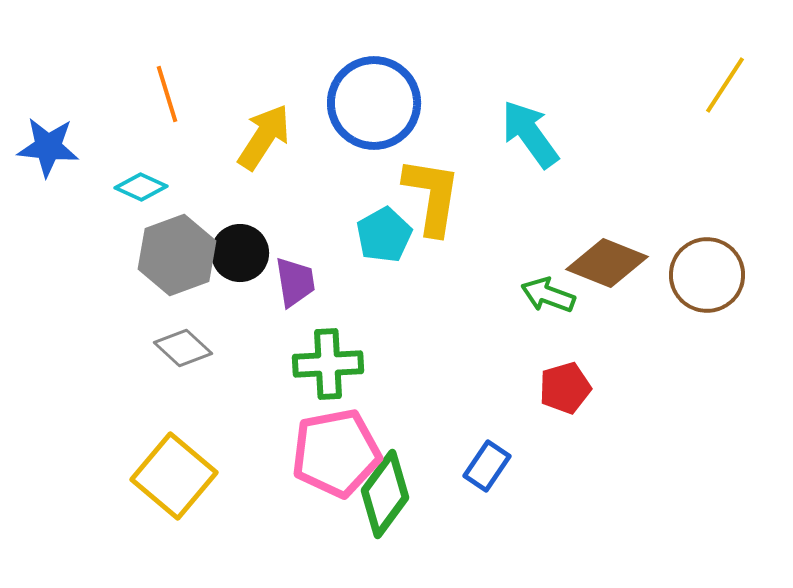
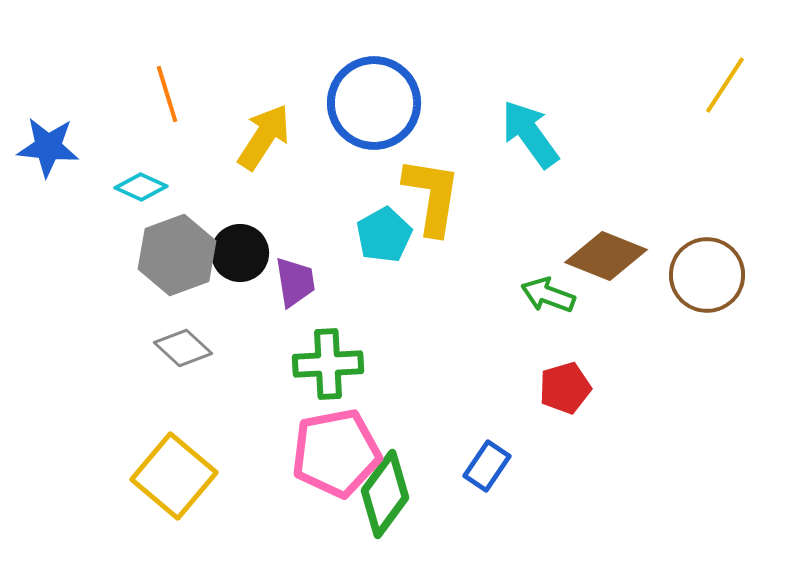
brown diamond: moved 1 px left, 7 px up
